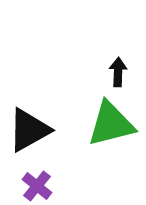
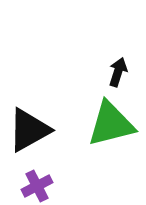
black arrow: rotated 16 degrees clockwise
purple cross: rotated 24 degrees clockwise
